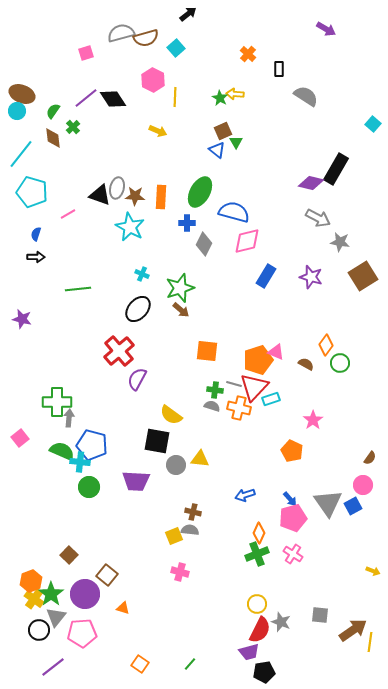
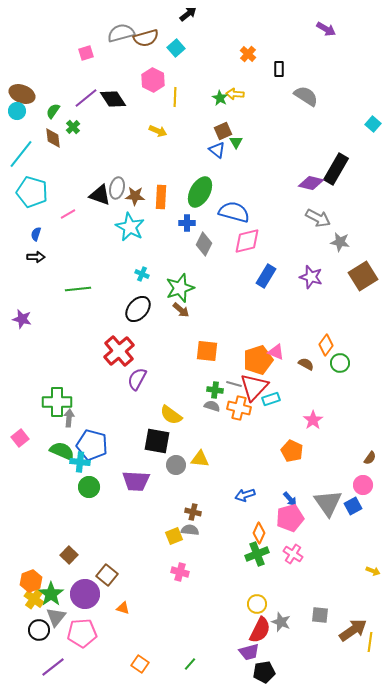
pink pentagon at (293, 518): moved 3 px left
